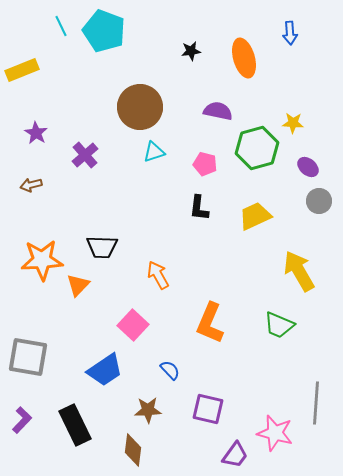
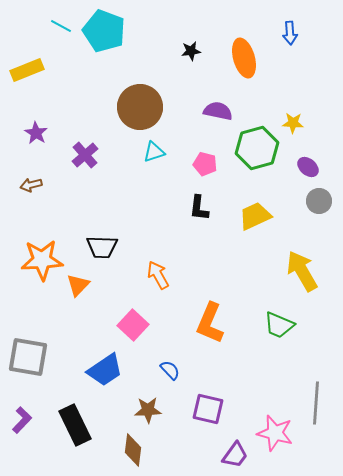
cyan line: rotated 35 degrees counterclockwise
yellow rectangle: moved 5 px right
yellow arrow: moved 3 px right
